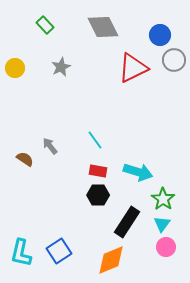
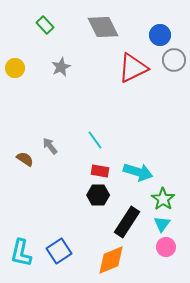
red rectangle: moved 2 px right
